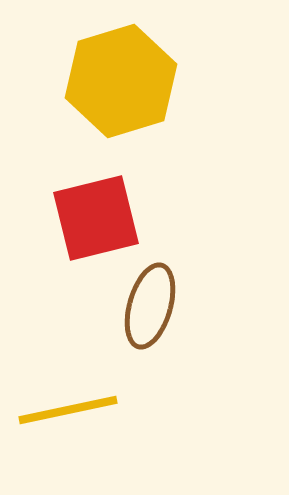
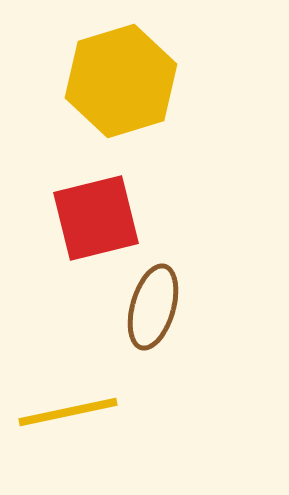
brown ellipse: moved 3 px right, 1 px down
yellow line: moved 2 px down
